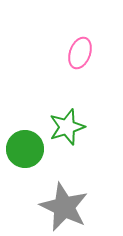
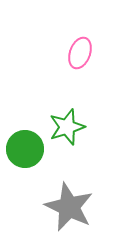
gray star: moved 5 px right
